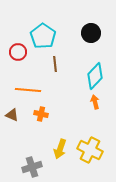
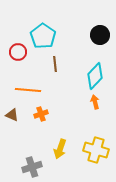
black circle: moved 9 px right, 2 px down
orange cross: rotated 32 degrees counterclockwise
yellow cross: moved 6 px right; rotated 10 degrees counterclockwise
